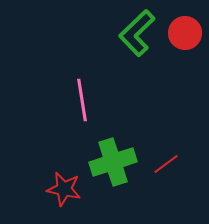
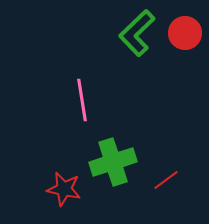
red line: moved 16 px down
